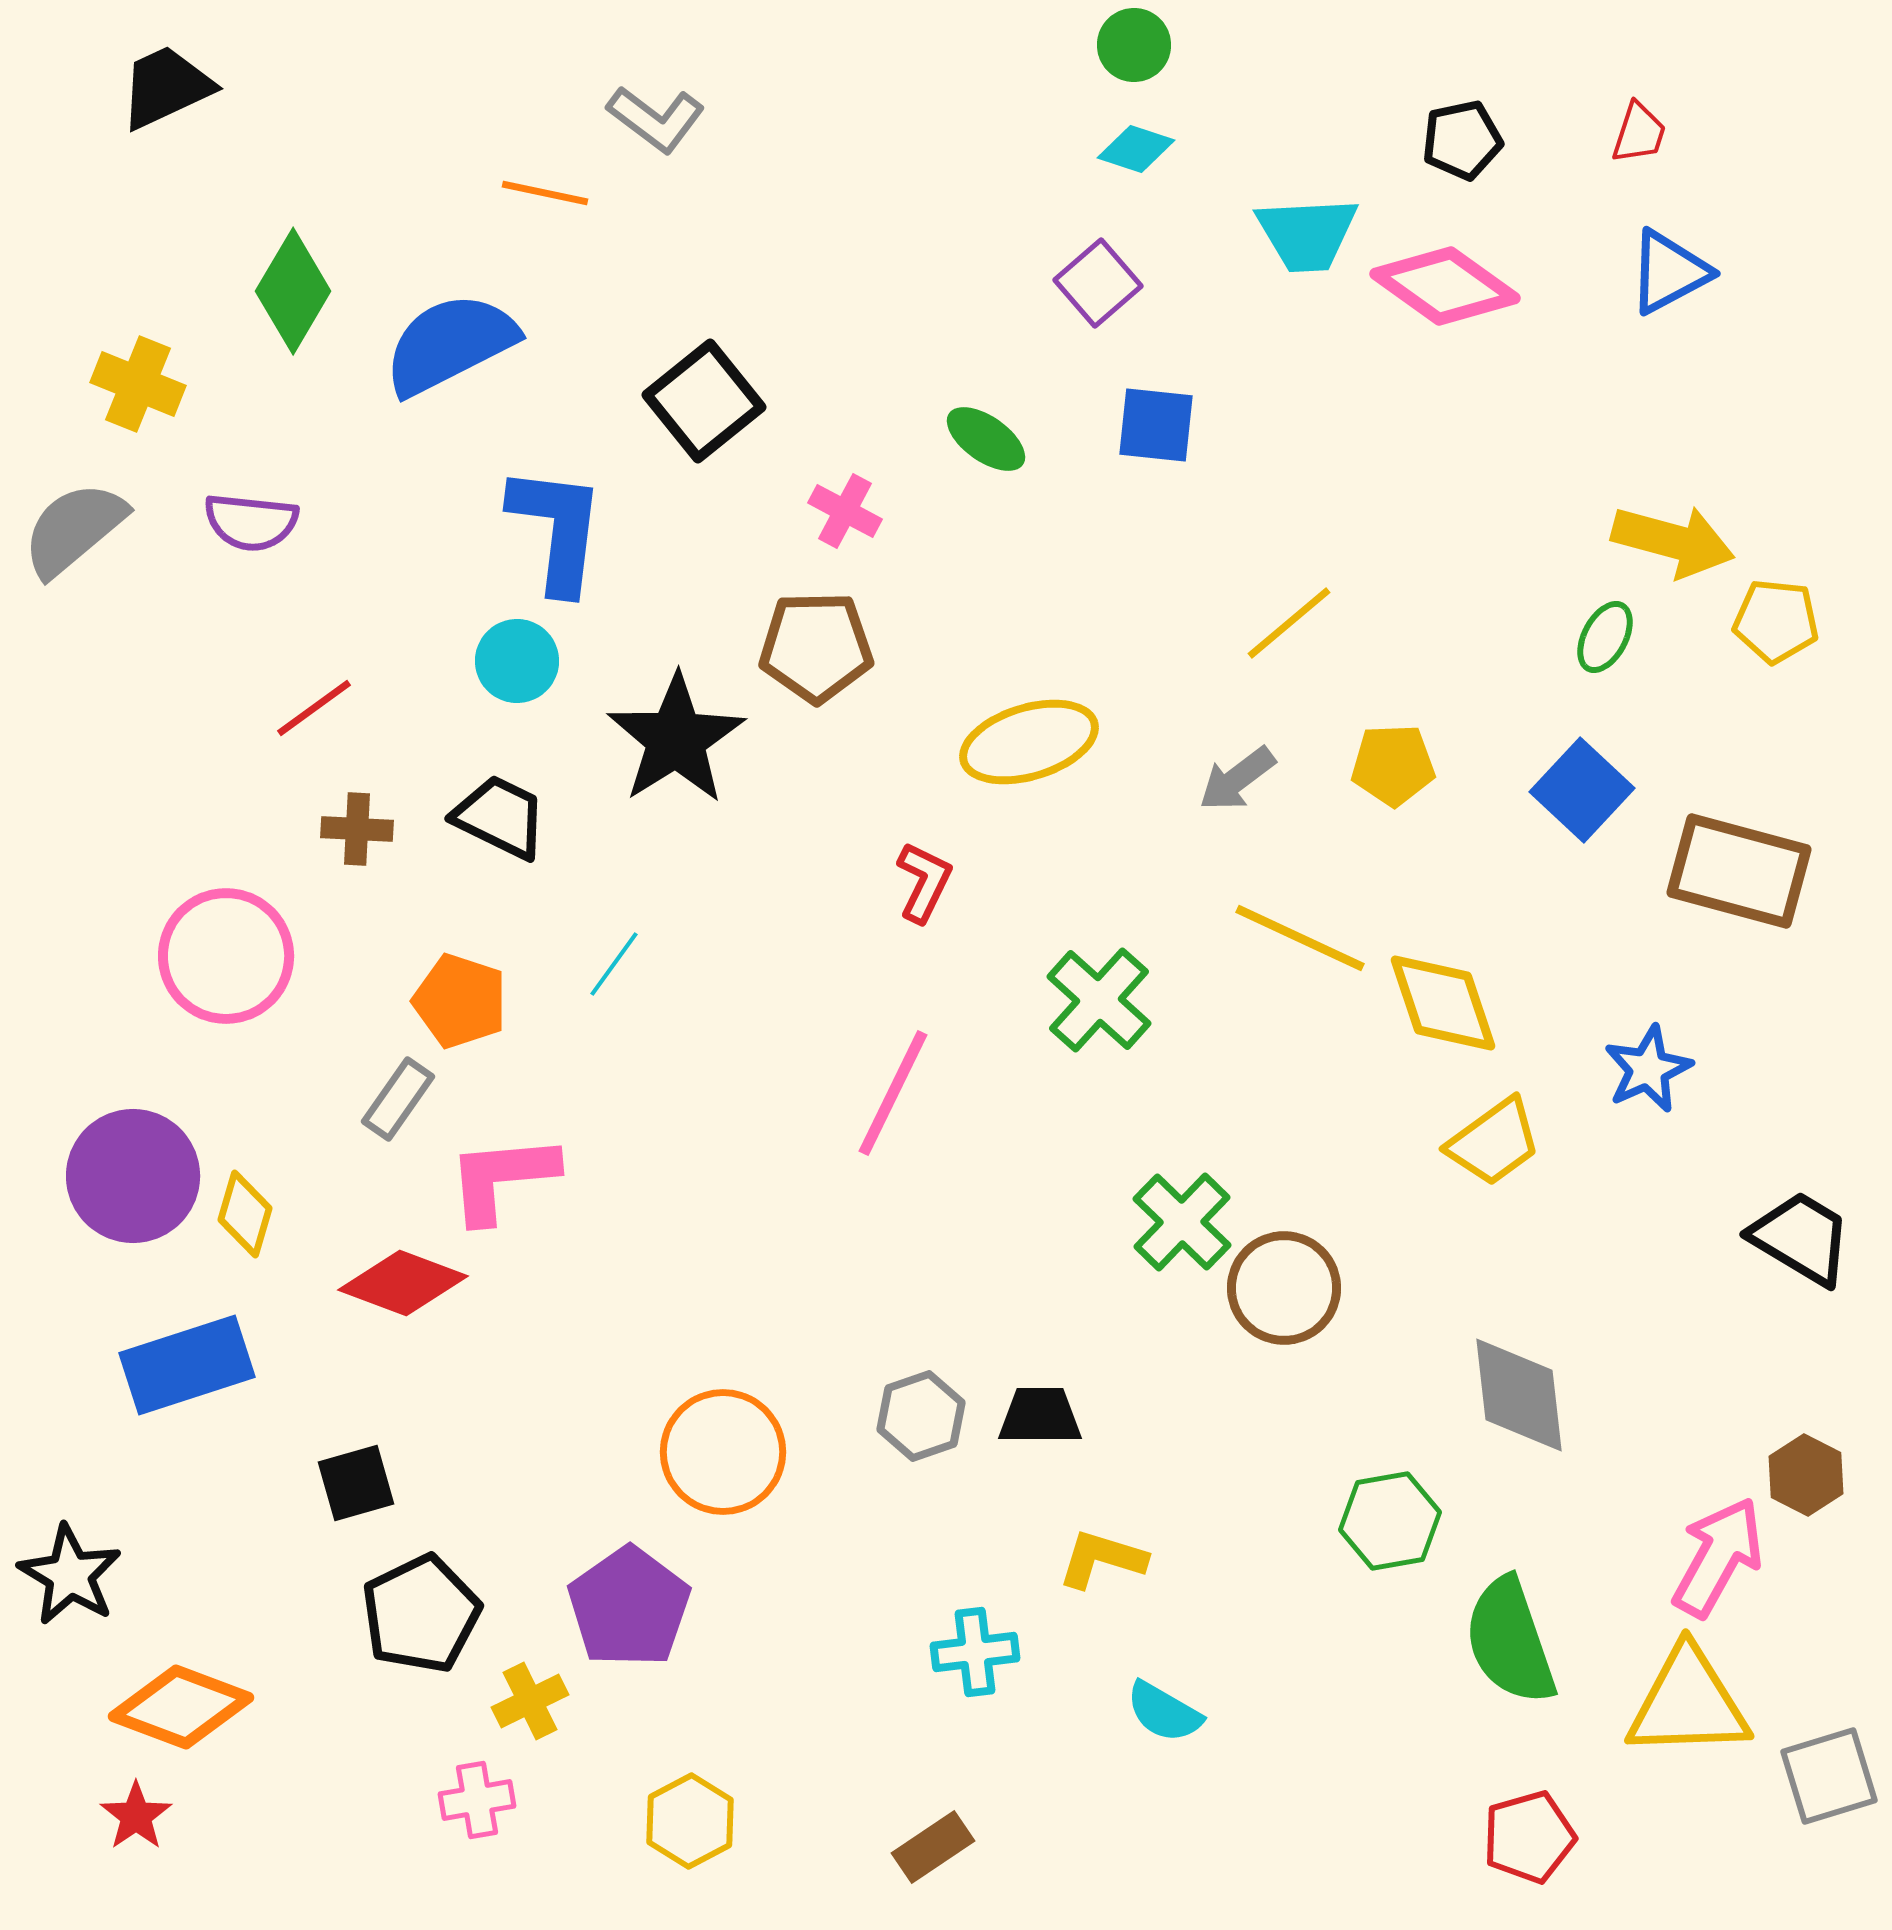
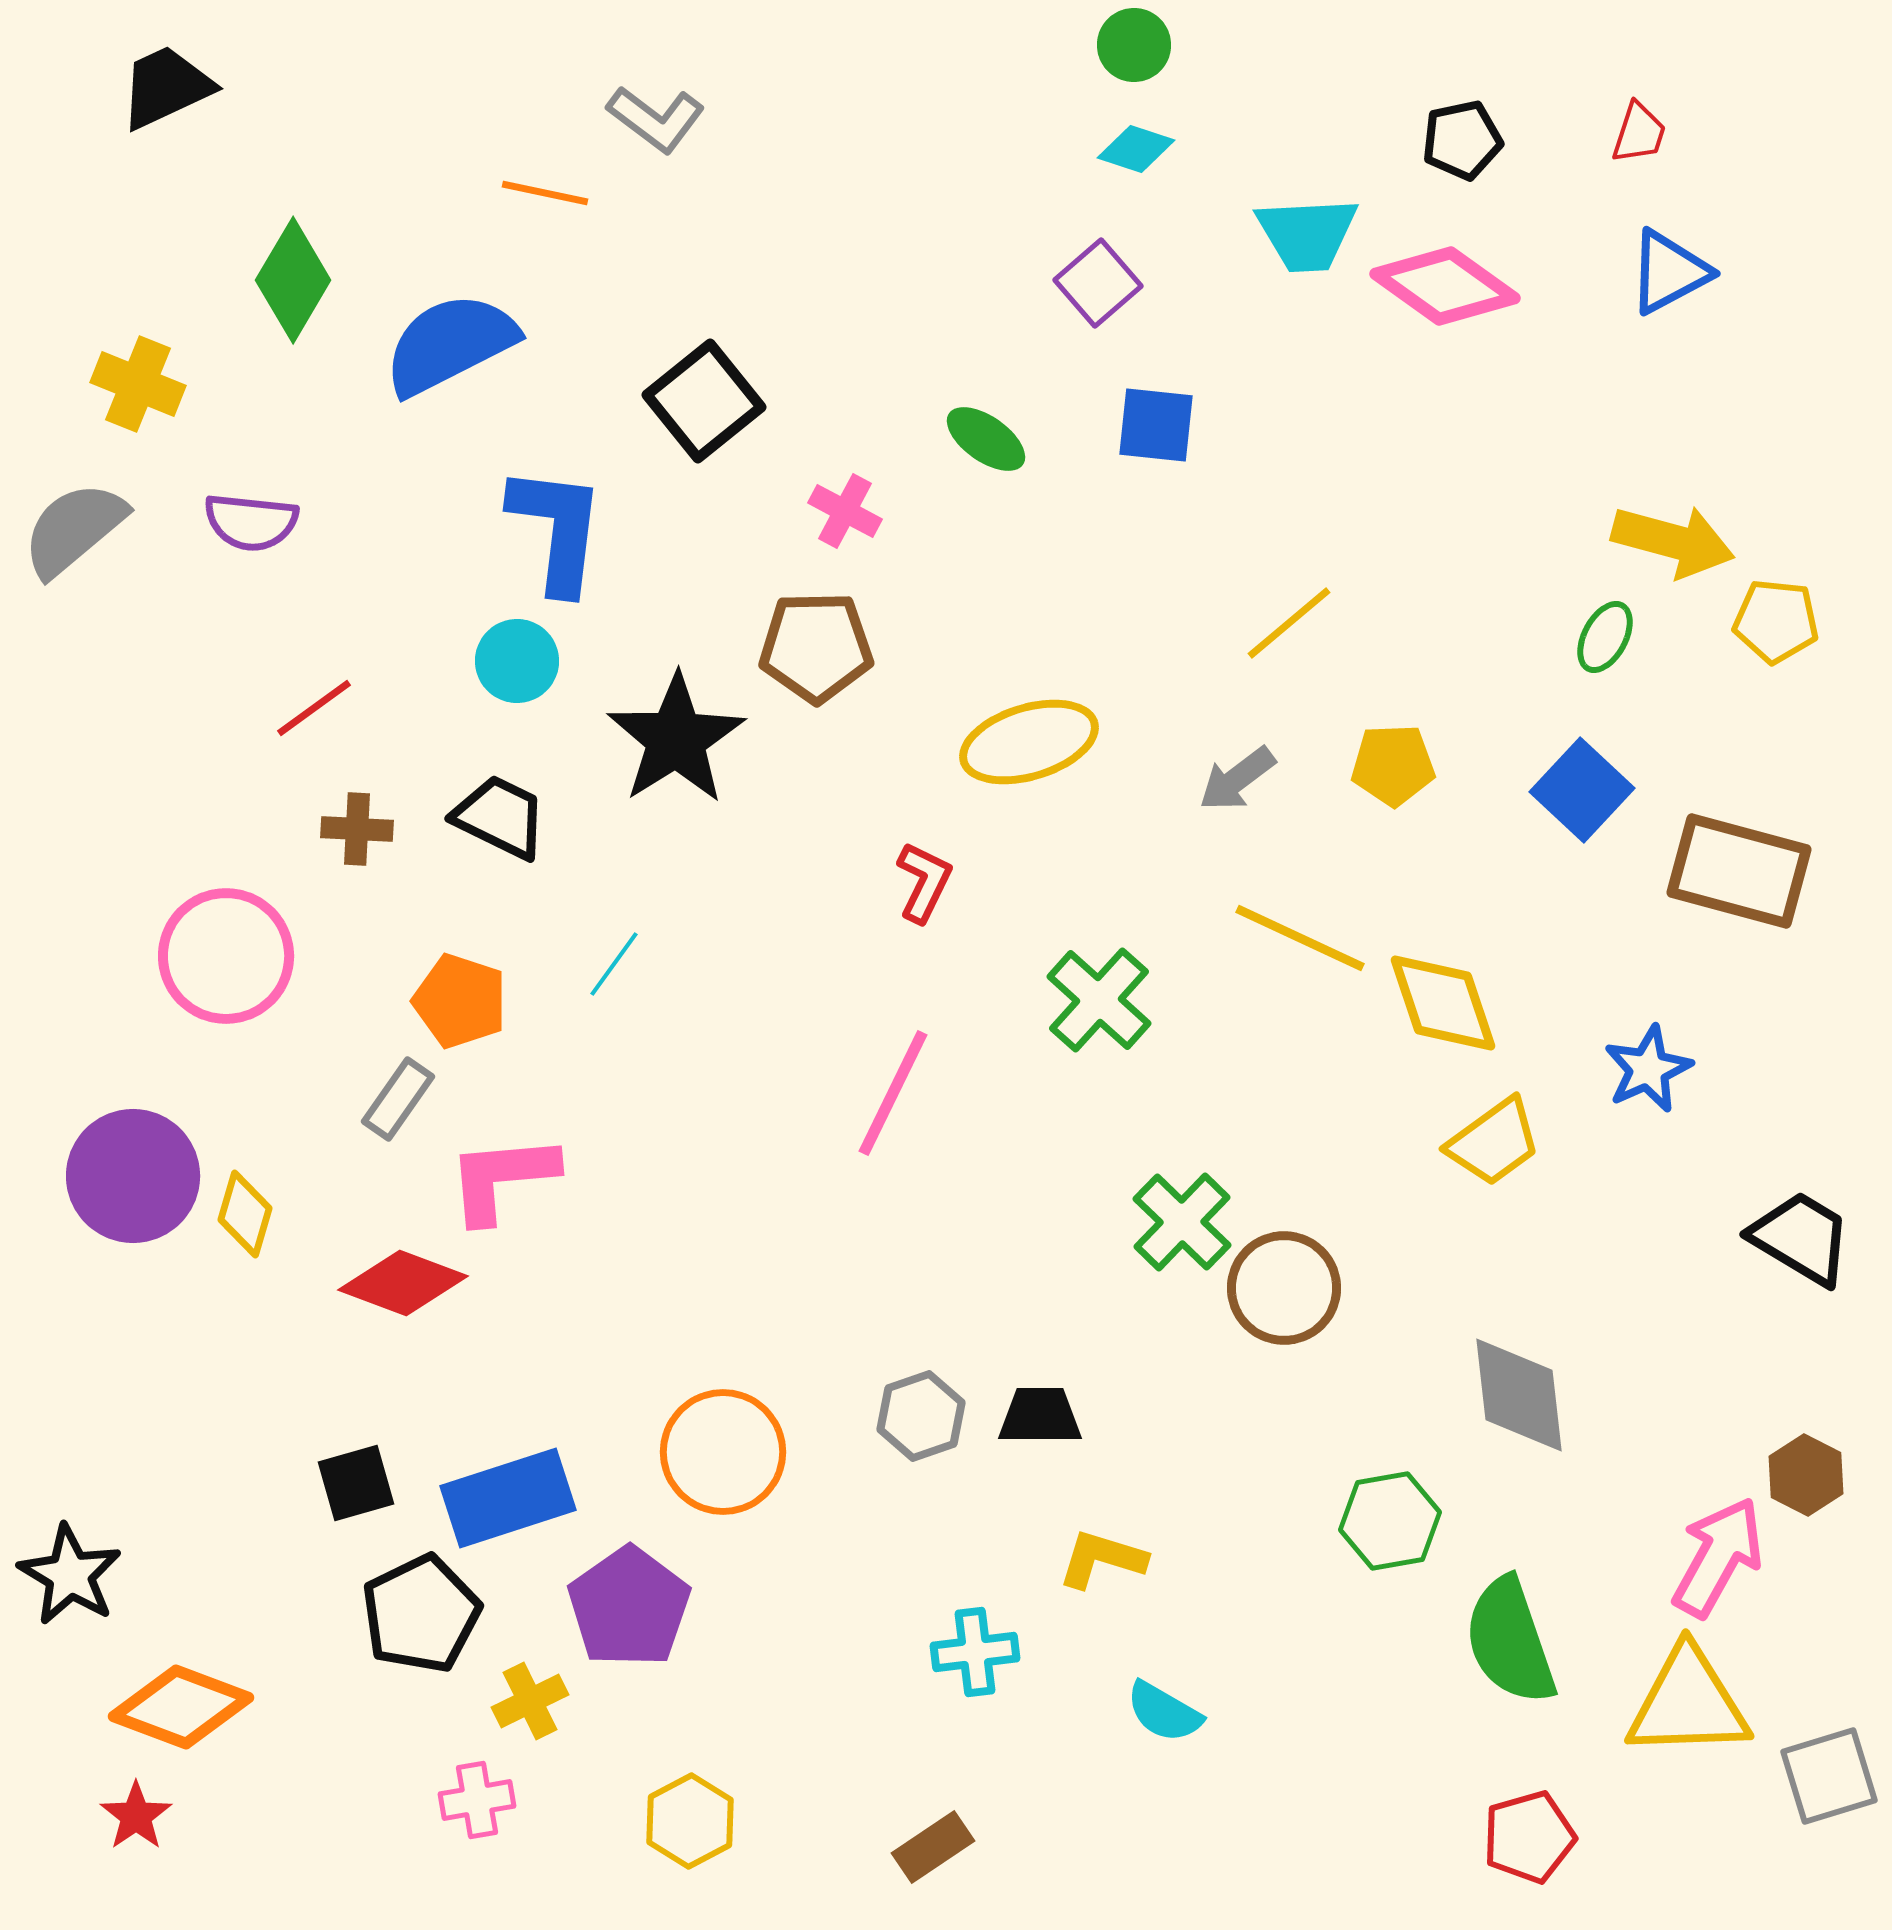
green diamond at (293, 291): moved 11 px up
blue rectangle at (187, 1365): moved 321 px right, 133 px down
